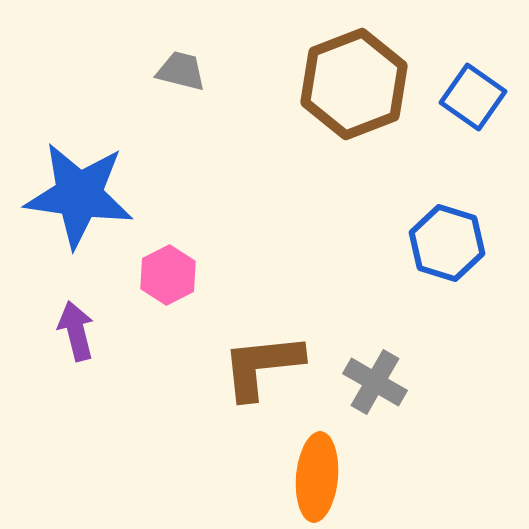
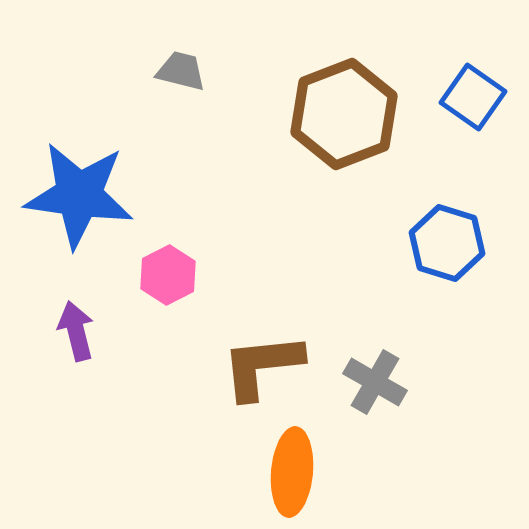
brown hexagon: moved 10 px left, 30 px down
orange ellipse: moved 25 px left, 5 px up
